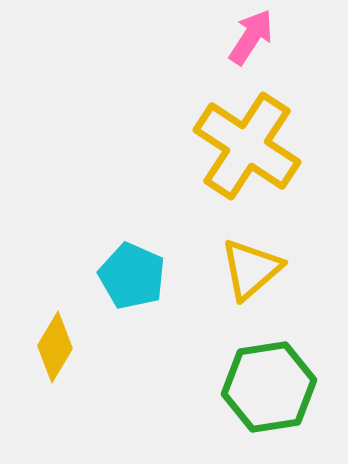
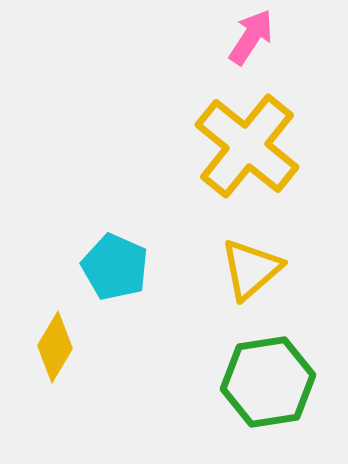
yellow cross: rotated 6 degrees clockwise
cyan pentagon: moved 17 px left, 9 px up
green hexagon: moved 1 px left, 5 px up
